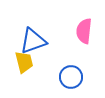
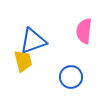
yellow trapezoid: moved 1 px left, 1 px up
